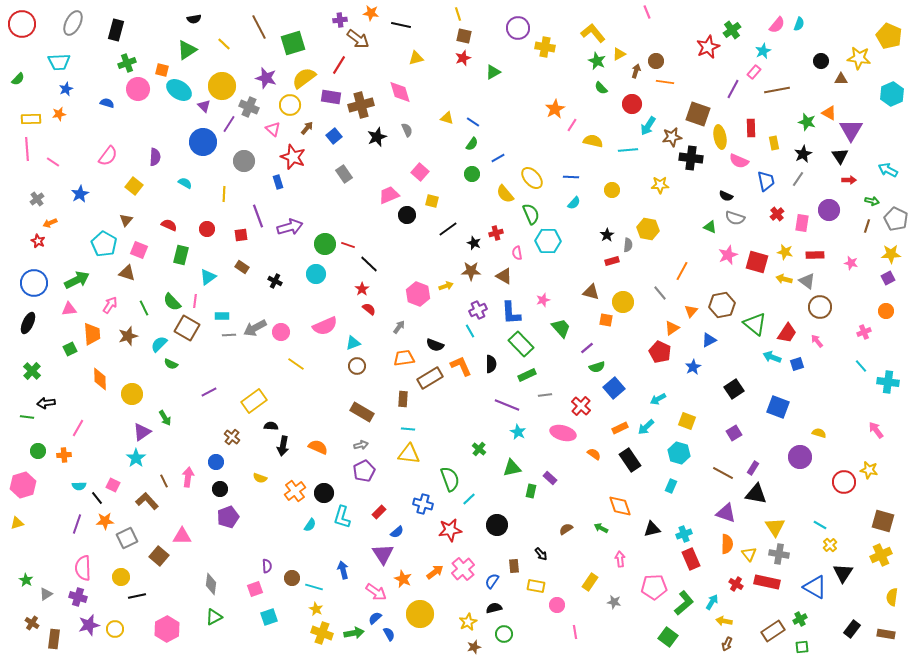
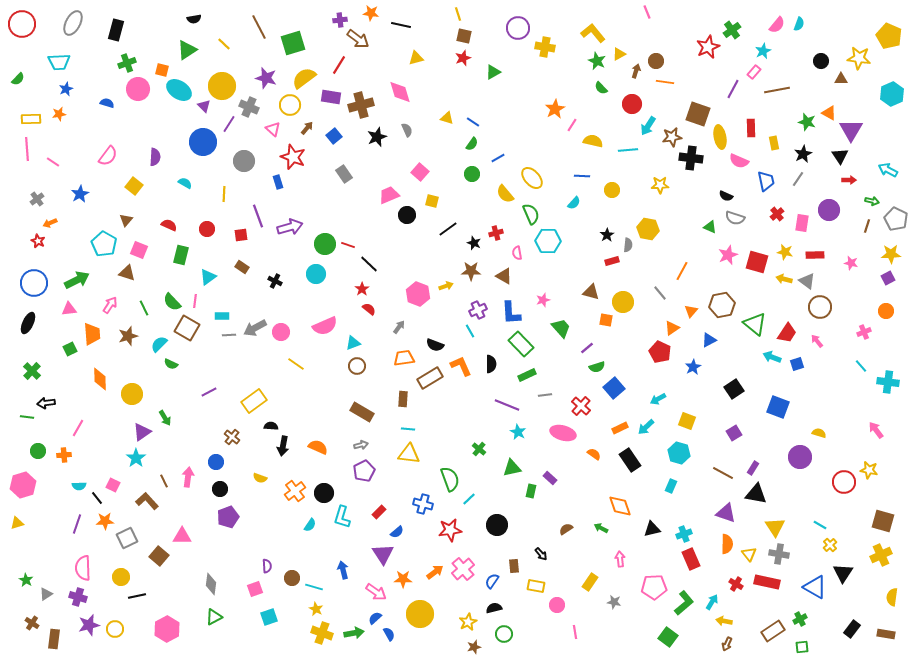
blue line at (571, 177): moved 11 px right, 1 px up
orange star at (403, 579): rotated 24 degrees counterclockwise
